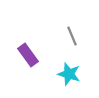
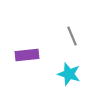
purple rectangle: moved 1 px left; rotated 60 degrees counterclockwise
